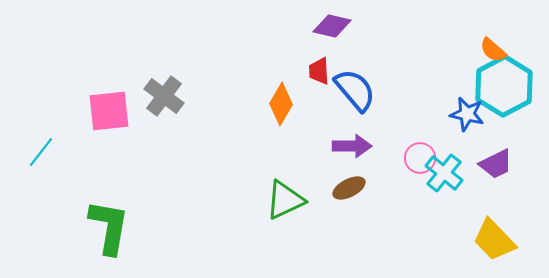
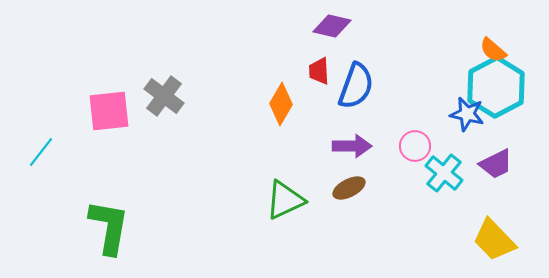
cyan hexagon: moved 8 px left, 1 px down
blue semicircle: moved 1 px right, 4 px up; rotated 60 degrees clockwise
pink circle: moved 5 px left, 12 px up
